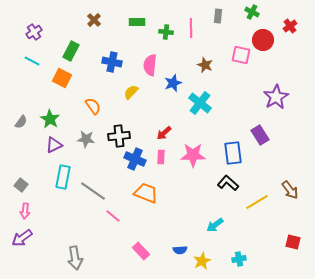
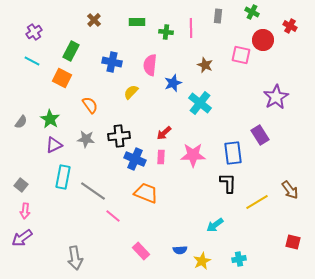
red cross at (290, 26): rotated 24 degrees counterclockwise
orange semicircle at (93, 106): moved 3 px left, 1 px up
black L-shape at (228, 183): rotated 50 degrees clockwise
